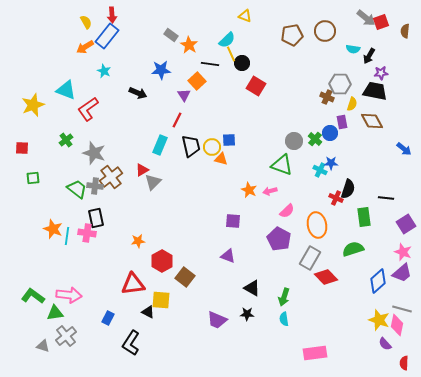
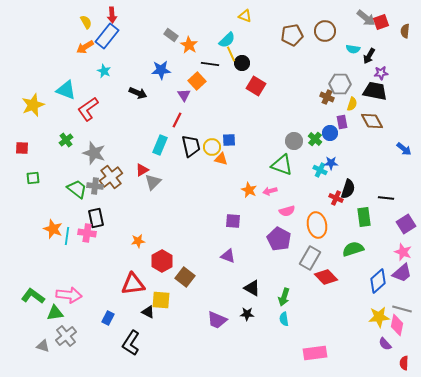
pink semicircle at (287, 211): rotated 28 degrees clockwise
yellow star at (379, 320): moved 3 px up; rotated 25 degrees counterclockwise
